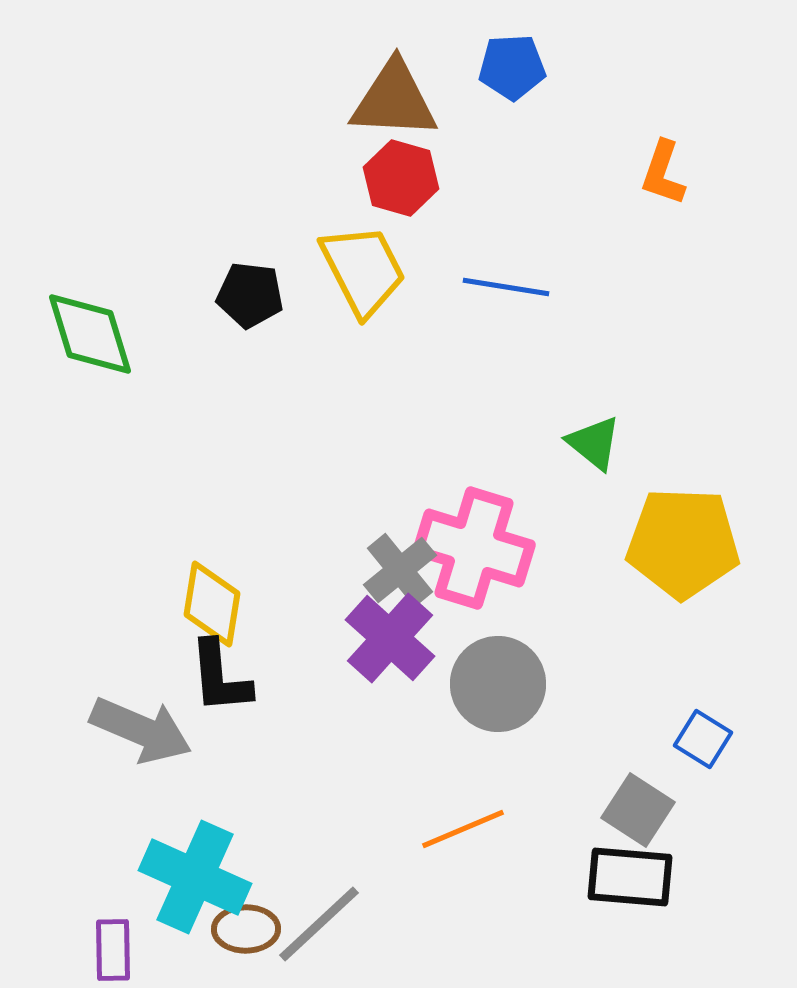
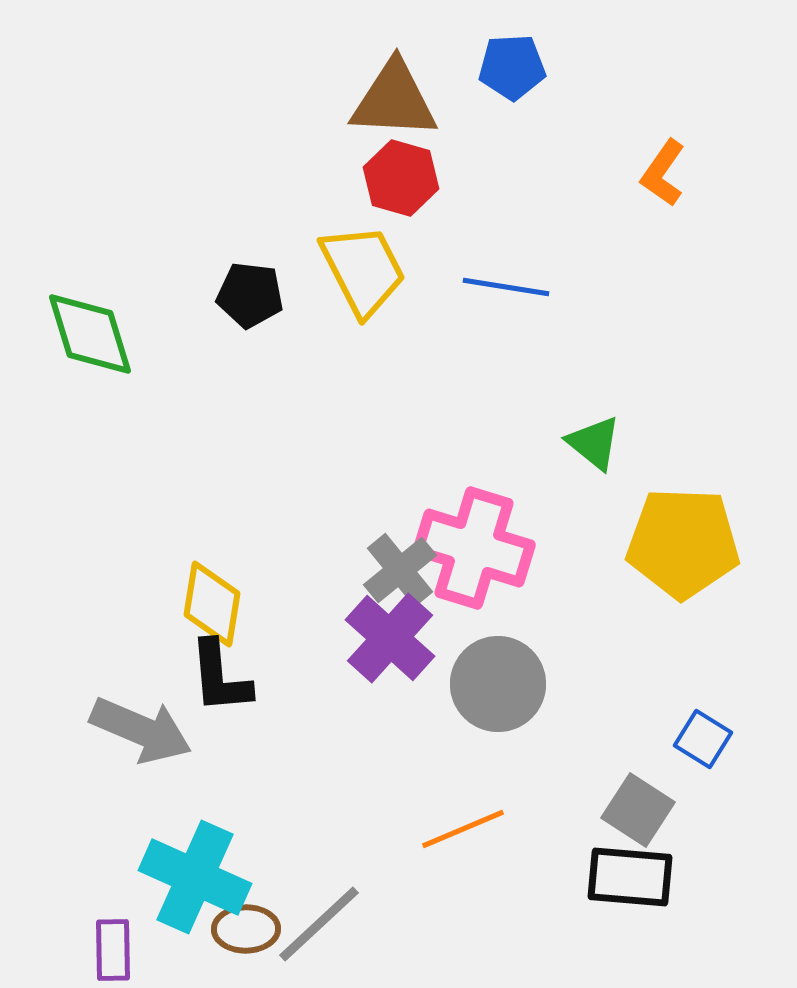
orange L-shape: rotated 16 degrees clockwise
